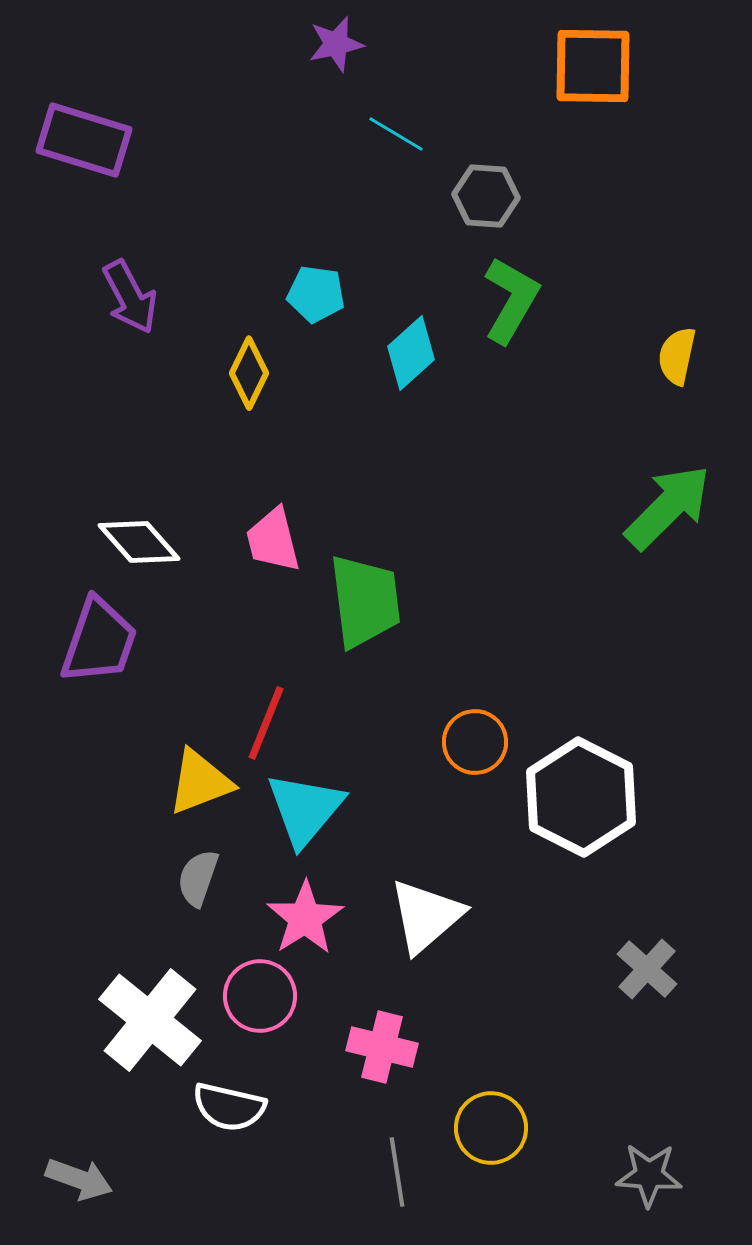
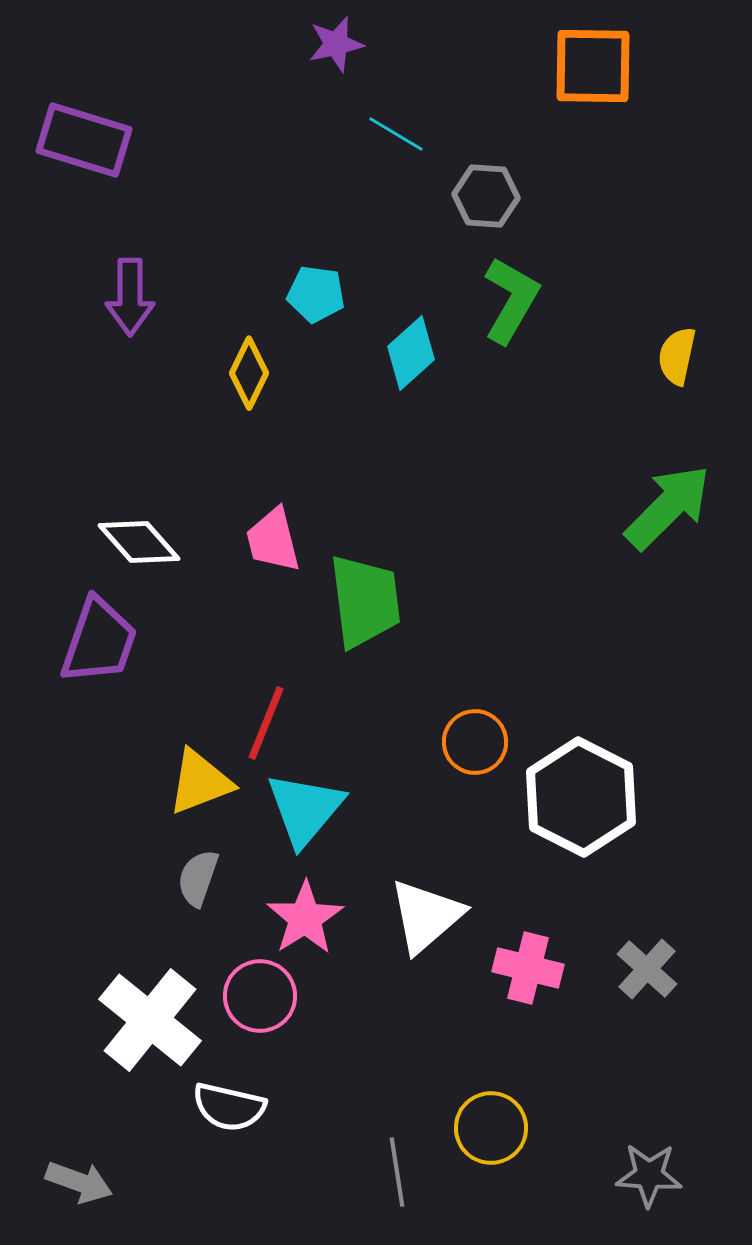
purple arrow: rotated 28 degrees clockwise
pink cross: moved 146 px right, 79 px up
gray arrow: moved 3 px down
